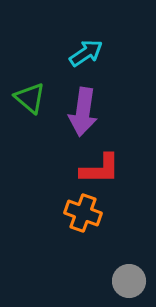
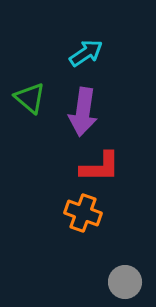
red L-shape: moved 2 px up
gray circle: moved 4 px left, 1 px down
